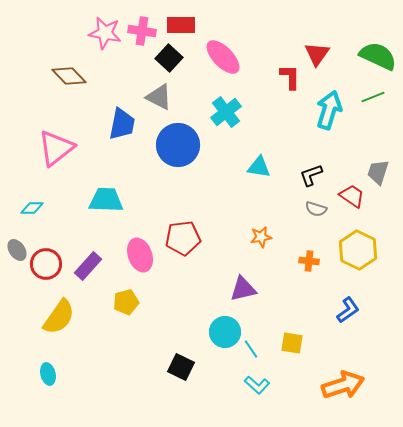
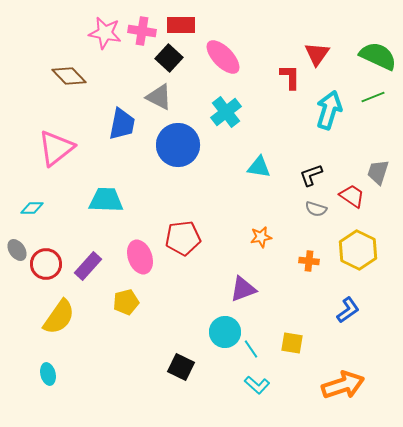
pink ellipse at (140, 255): moved 2 px down
purple triangle at (243, 289): rotated 8 degrees counterclockwise
